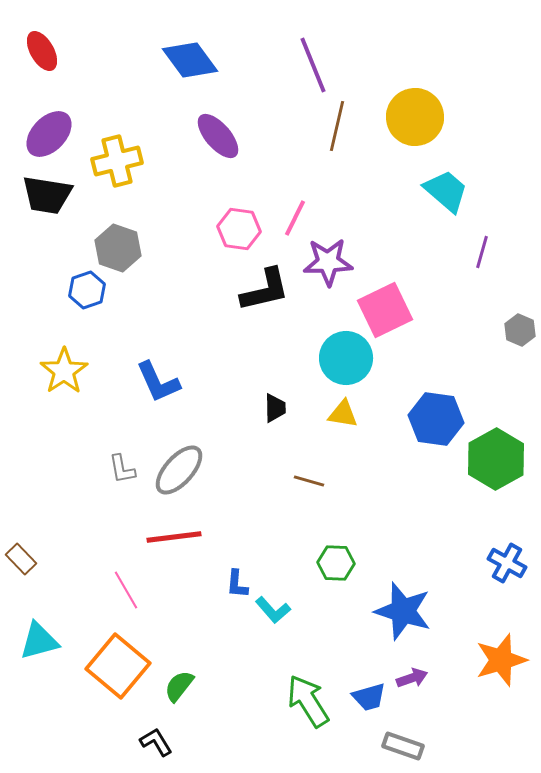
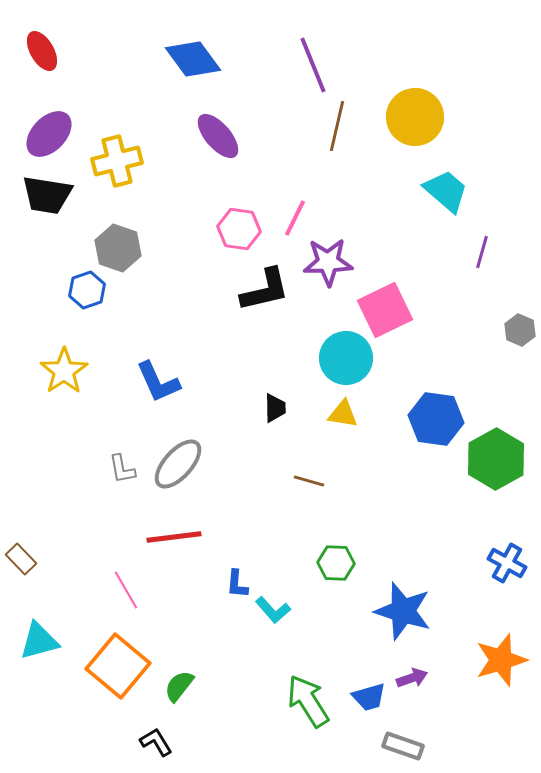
blue diamond at (190, 60): moved 3 px right, 1 px up
gray ellipse at (179, 470): moved 1 px left, 6 px up
